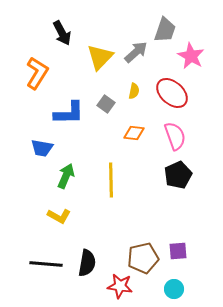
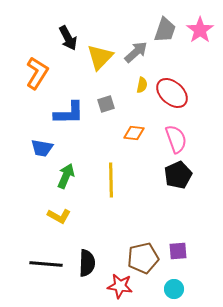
black arrow: moved 6 px right, 5 px down
pink star: moved 9 px right, 26 px up; rotated 8 degrees clockwise
yellow semicircle: moved 8 px right, 6 px up
gray square: rotated 36 degrees clockwise
pink semicircle: moved 1 px right, 3 px down
black semicircle: rotated 8 degrees counterclockwise
